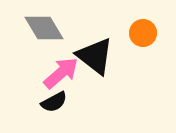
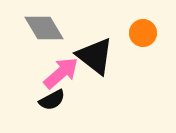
black semicircle: moved 2 px left, 2 px up
